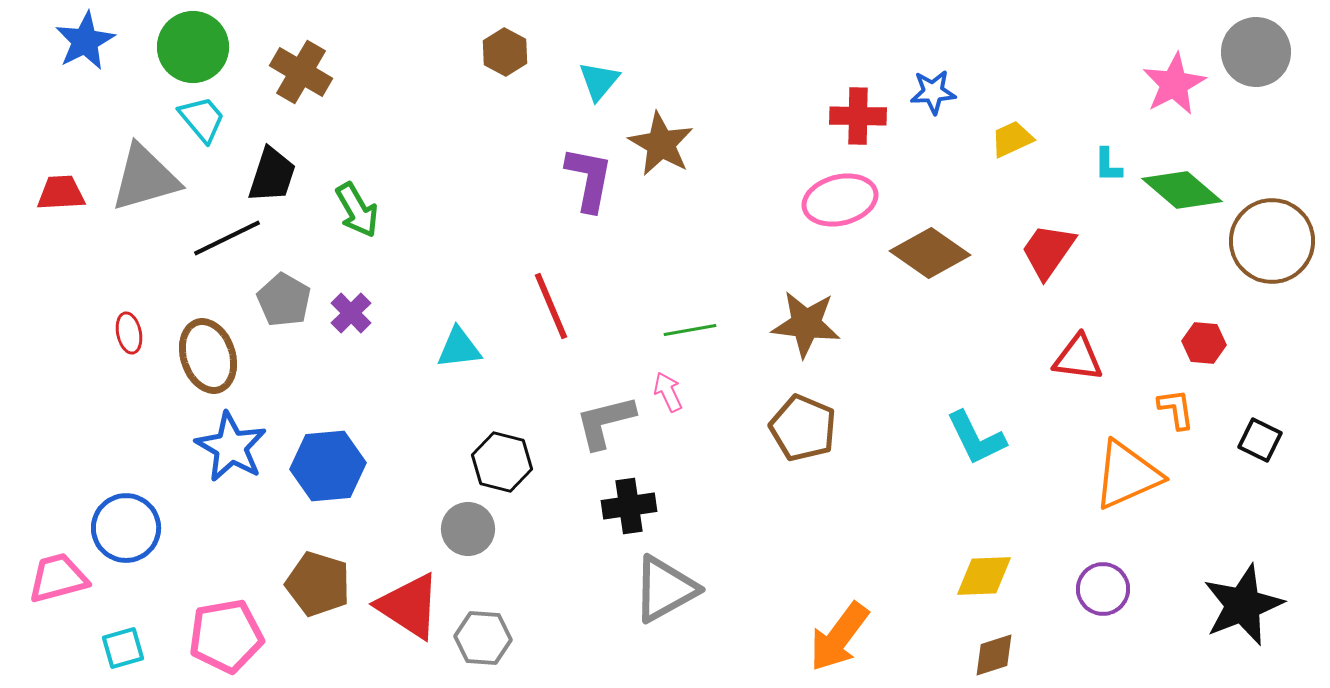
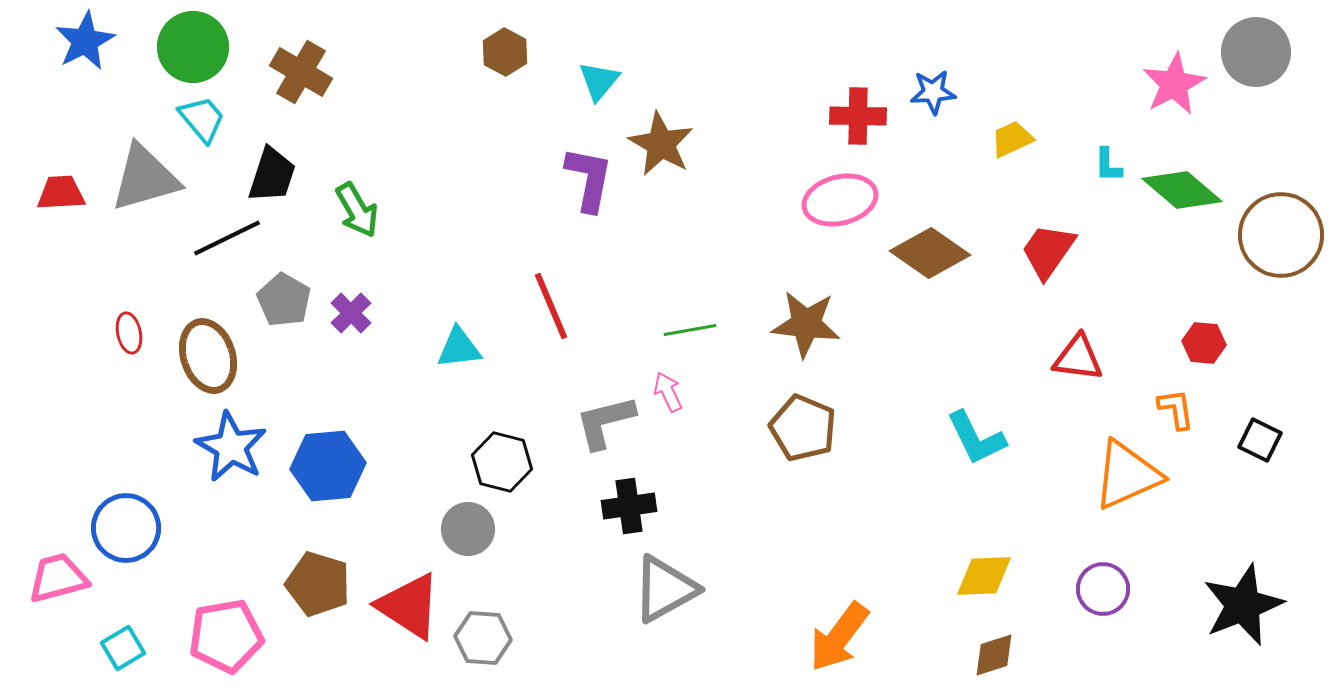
brown circle at (1272, 241): moved 9 px right, 6 px up
cyan square at (123, 648): rotated 15 degrees counterclockwise
